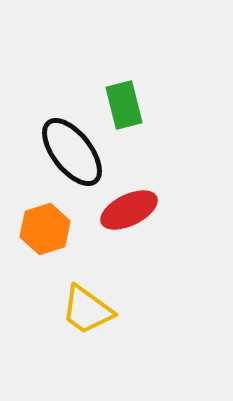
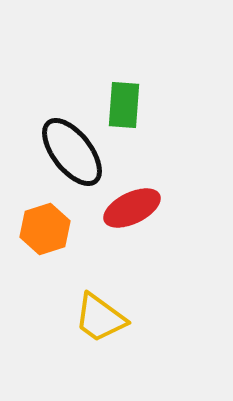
green rectangle: rotated 18 degrees clockwise
red ellipse: moved 3 px right, 2 px up
yellow trapezoid: moved 13 px right, 8 px down
